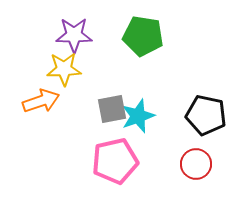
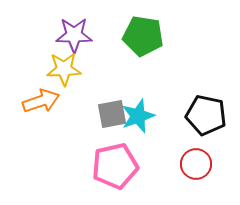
gray square: moved 5 px down
pink pentagon: moved 5 px down
